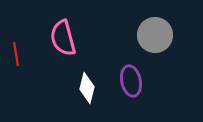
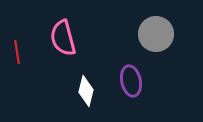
gray circle: moved 1 px right, 1 px up
red line: moved 1 px right, 2 px up
white diamond: moved 1 px left, 3 px down
